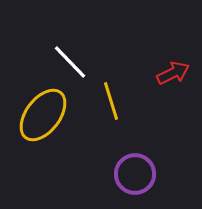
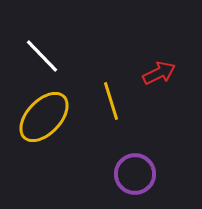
white line: moved 28 px left, 6 px up
red arrow: moved 14 px left
yellow ellipse: moved 1 px right, 2 px down; rotated 6 degrees clockwise
